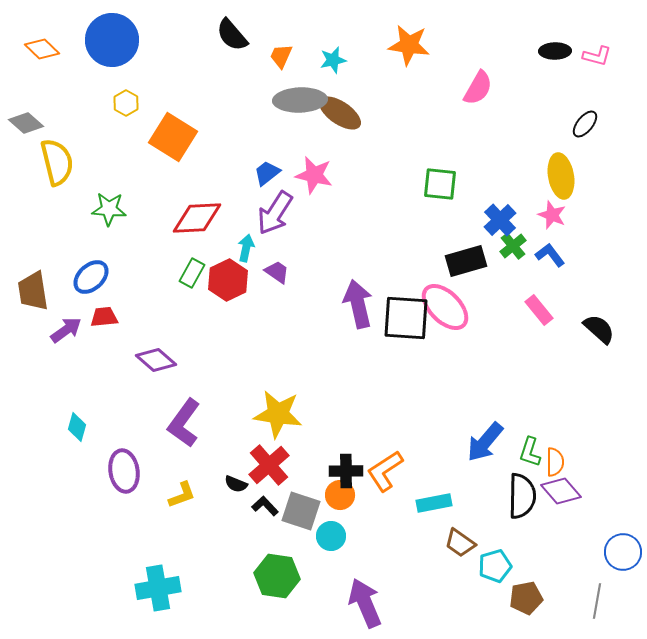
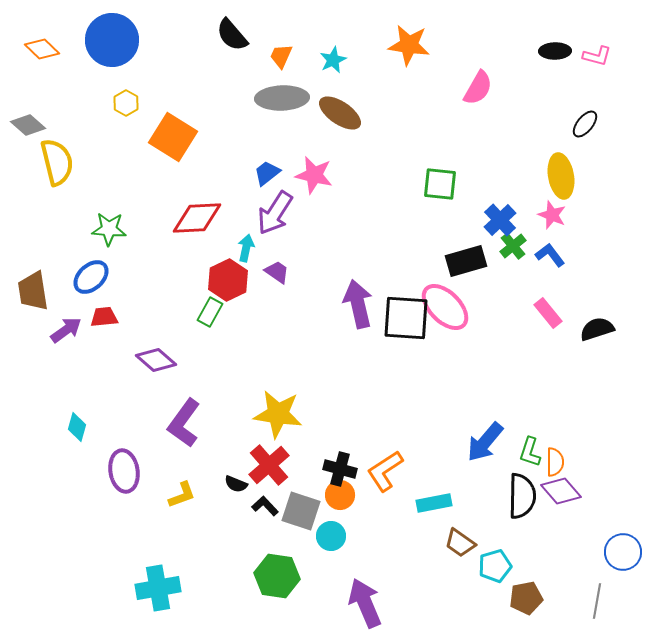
cyan star at (333, 60): rotated 12 degrees counterclockwise
gray ellipse at (300, 100): moved 18 px left, 2 px up
gray diamond at (26, 123): moved 2 px right, 2 px down
green star at (109, 209): moved 20 px down
green rectangle at (192, 273): moved 18 px right, 39 px down
pink rectangle at (539, 310): moved 9 px right, 3 px down
black semicircle at (599, 329): moved 2 px left; rotated 60 degrees counterclockwise
black cross at (346, 471): moved 6 px left, 2 px up; rotated 16 degrees clockwise
